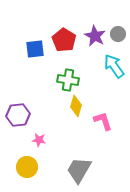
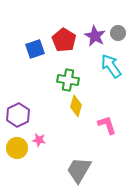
gray circle: moved 1 px up
blue square: rotated 12 degrees counterclockwise
cyan arrow: moved 3 px left
purple hexagon: rotated 20 degrees counterclockwise
pink L-shape: moved 4 px right, 4 px down
yellow circle: moved 10 px left, 19 px up
